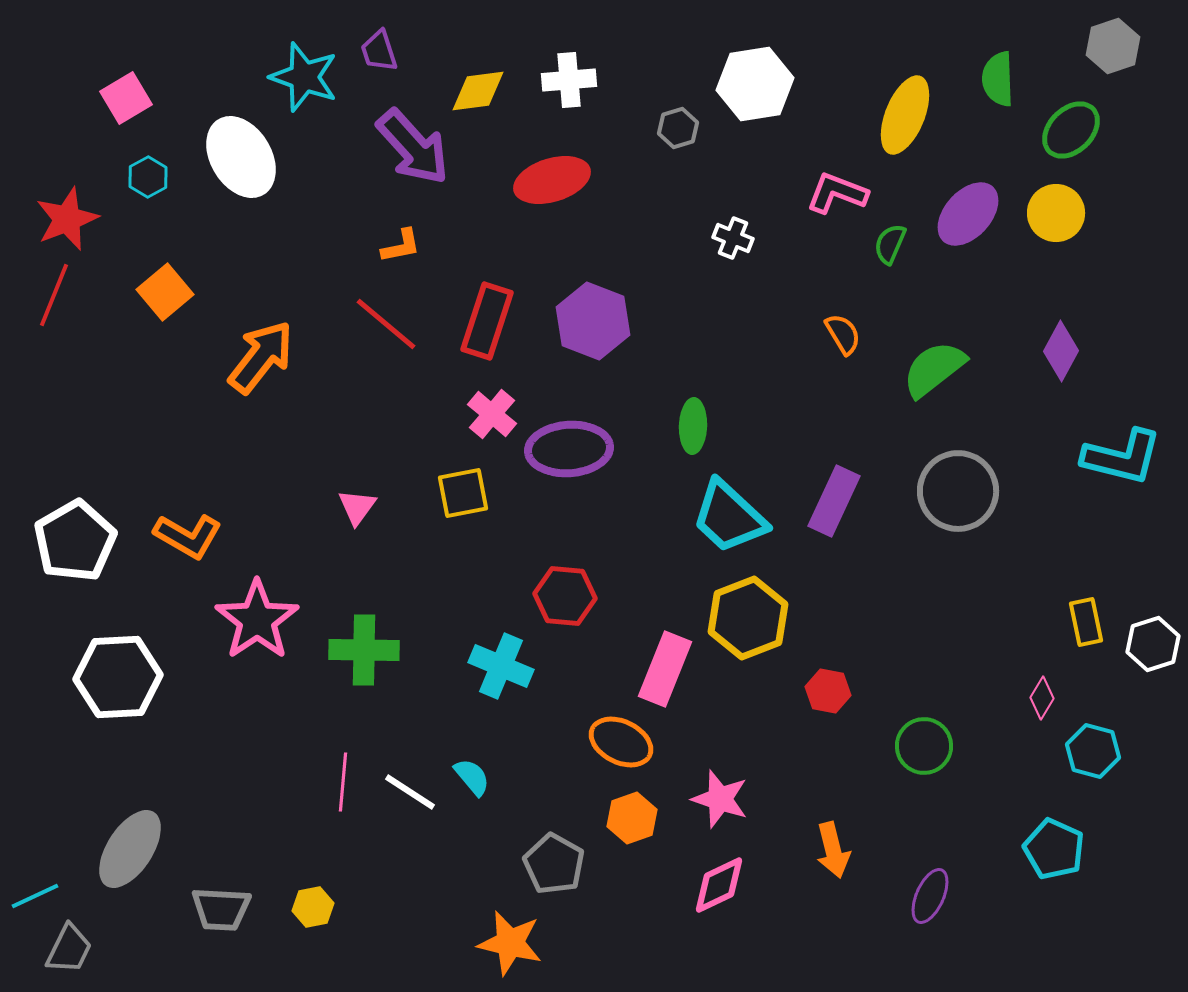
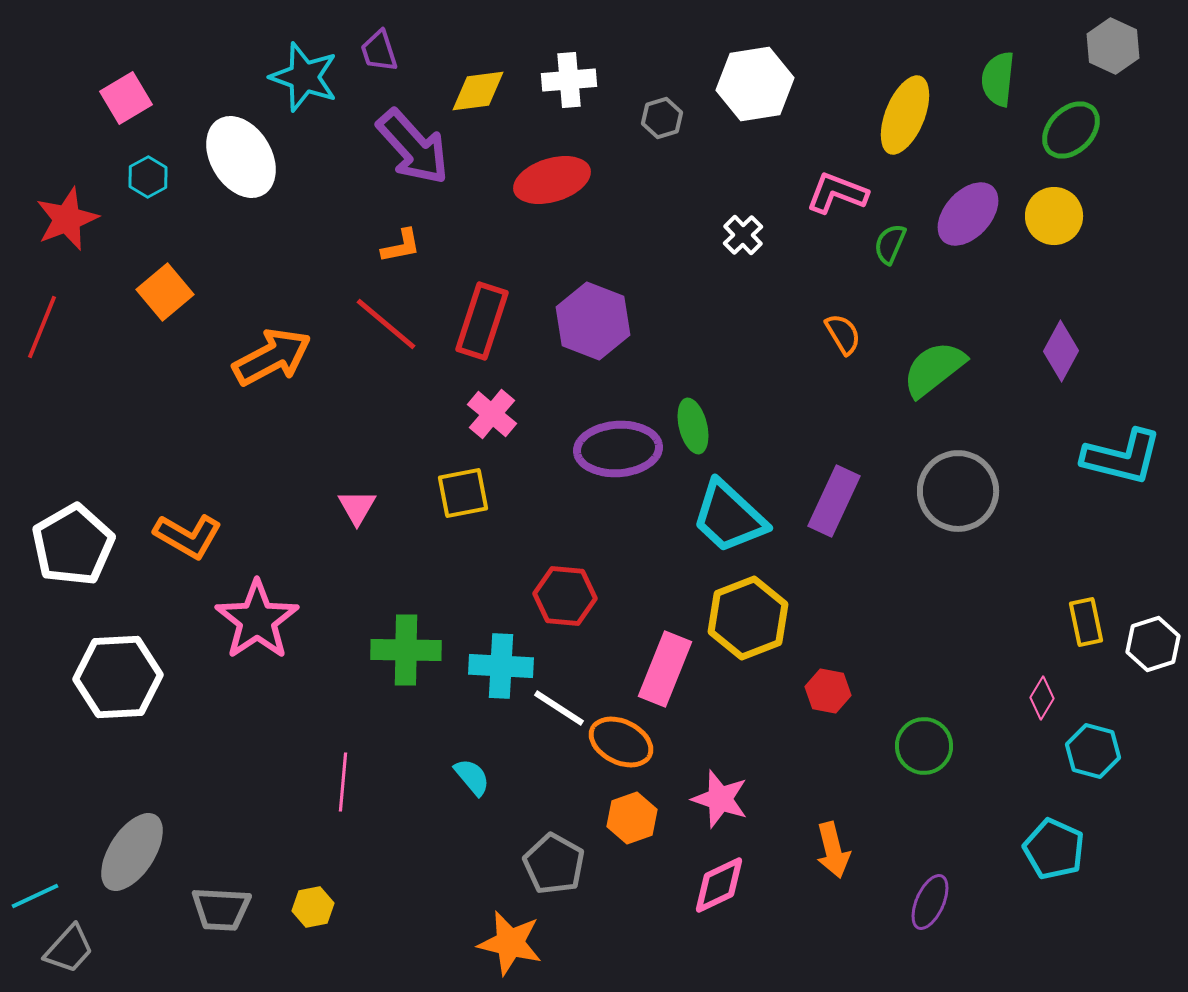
gray hexagon at (1113, 46): rotated 16 degrees counterclockwise
green semicircle at (998, 79): rotated 8 degrees clockwise
gray hexagon at (678, 128): moved 16 px left, 10 px up
yellow circle at (1056, 213): moved 2 px left, 3 px down
white cross at (733, 238): moved 10 px right, 3 px up; rotated 24 degrees clockwise
red line at (54, 295): moved 12 px left, 32 px down
red rectangle at (487, 321): moved 5 px left
orange arrow at (261, 357): moved 11 px right; rotated 24 degrees clockwise
green ellipse at (693, 426): rotated 16 degrees counterclockwise
purple ellipse at (569, 449): moved 49 px right
pink triangle at (357, 507): rotated 6 degrees counterclockwise
white pentagon at (75, 541): moved 2 px left, 4 px down
green cross at (364, 650): moved 42 px right
cyan cross at (501, 666): rotated 20 degrees counterclockwise
white line at (410, 792): moved 149 px right, 84 px up
gray ellipse at (130, 849): moved 2 px right, 3 px down
purple ellipse at (930, 896): moved 6 px down
gray trapezoid at (69, 949): rotated 16 degrees clockwise
